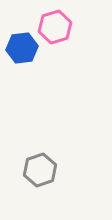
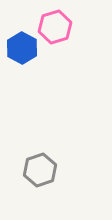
blue hexagon: rotated 24 degrees counterclockwise
